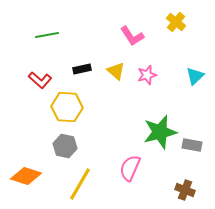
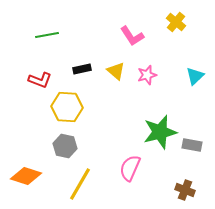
red L-shape: rotated 20 degrees counterclockwise
